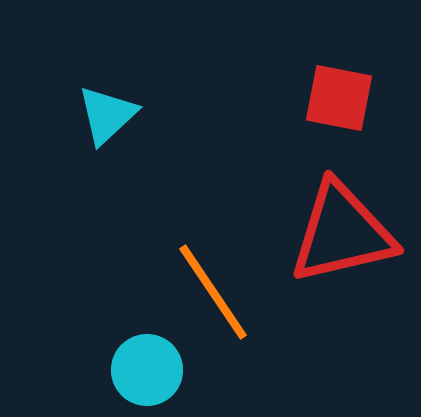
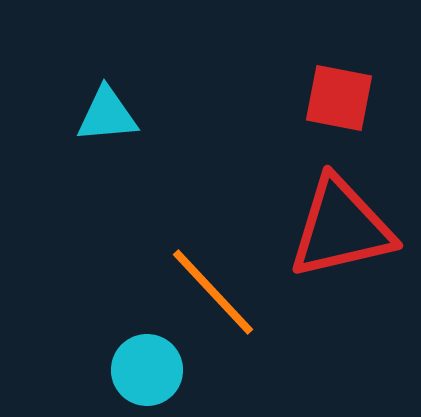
cyan triangle: rotated 38 degrees clockwise
red triangle: moved 1 px left, 5 px up
orange line: rotated 9 degrees counterclockwise
